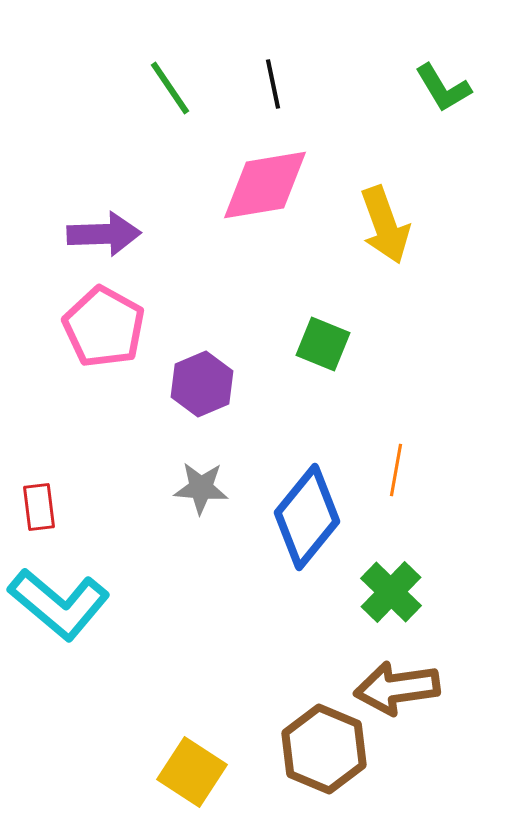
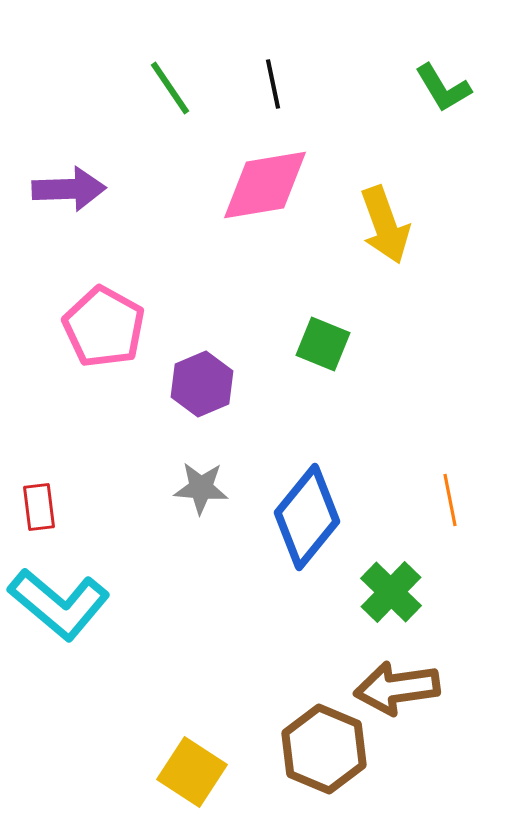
purple arrow: moved 35 px left, 45 px up
orange line: moved 54 px right, 30 px down; rotated 21 degrees counterclockwise
